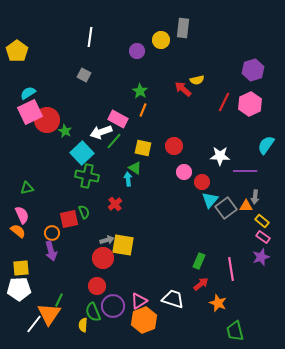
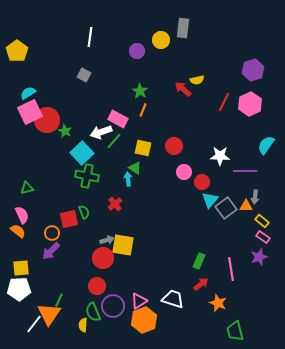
purple arrow at (51, 251): rotated 60 degrees clockwise
purple star at (261, 257): moved 2 px left
